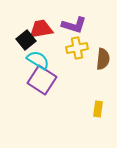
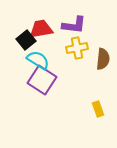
purple L-shape: rotated 10 degrees counterclockwise
yellow rectangle: rotated 28 degrees counterclockwise
